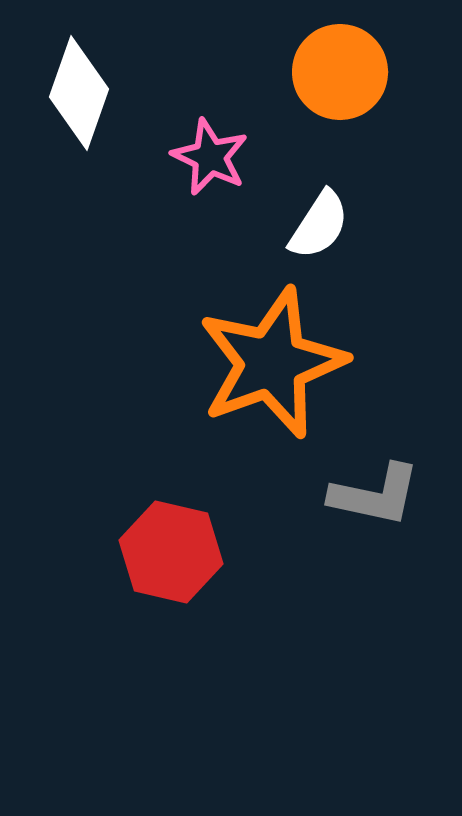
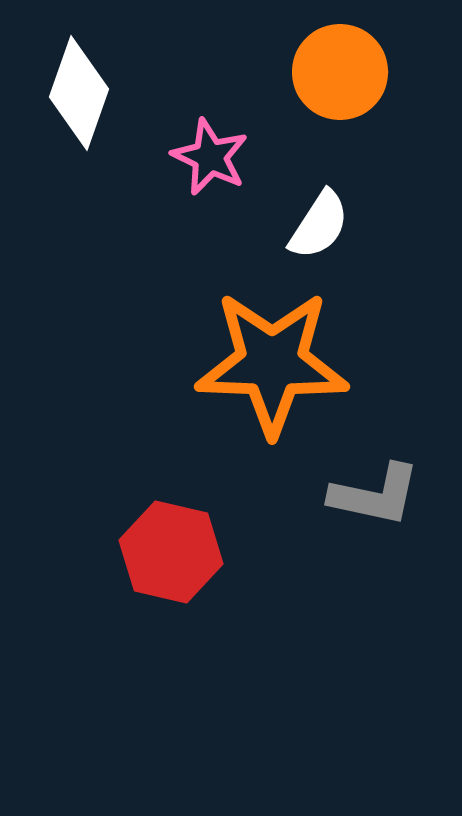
orange star: rotated 22 degrees clockwise
